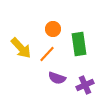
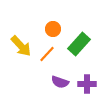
green rectangle: rotated 50 degrees clockwise
yellow arrow: moved 2 px up
purple semicircle: moved 3 px right, 4 px down
purple cross: moved 2 px right, 1 px up; rotated 24 degrees clockwise
